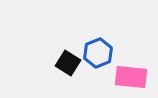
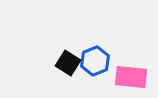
blue hexagon: moved 3 px left, 8 px down
